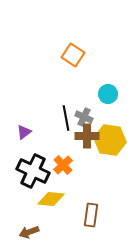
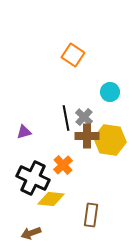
cyan circle: moved 2 px right, 2 px up
gray cross: rotated 18 degrees clockwise
purple triangle: rotated 21 degrees clockwise
black cross: moved 7 px down
brown arrow: moved 2 px right, 1 px down
